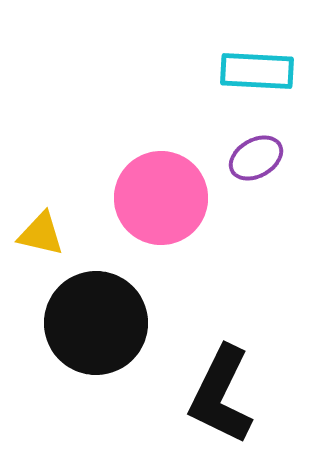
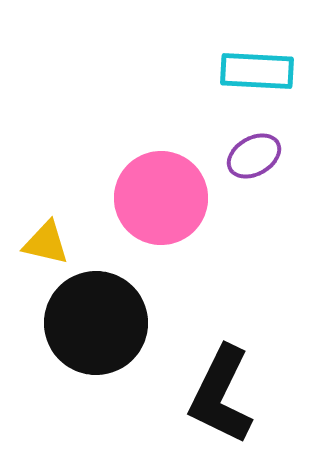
purple ellipse: moved 2 px left, 2 px up
yellow triangle: moved 5 px right, 9 px down
